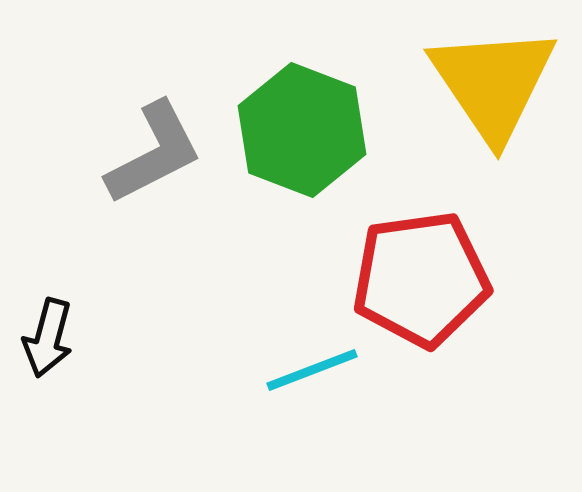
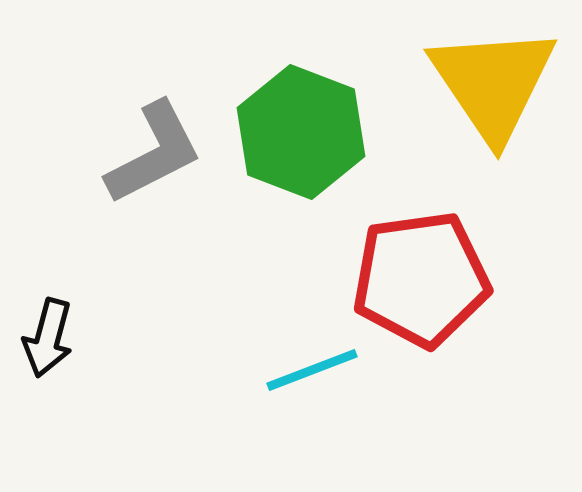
green hexagon: moved 1 px left, 2 px down
